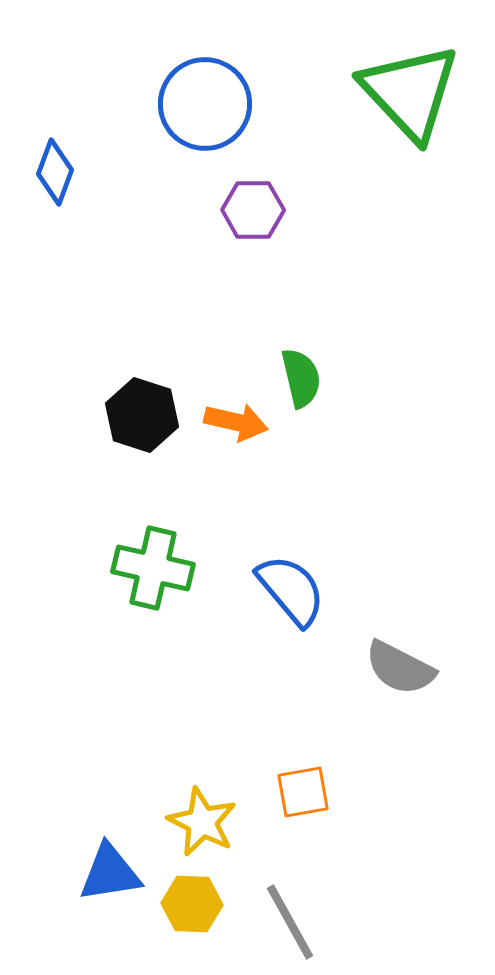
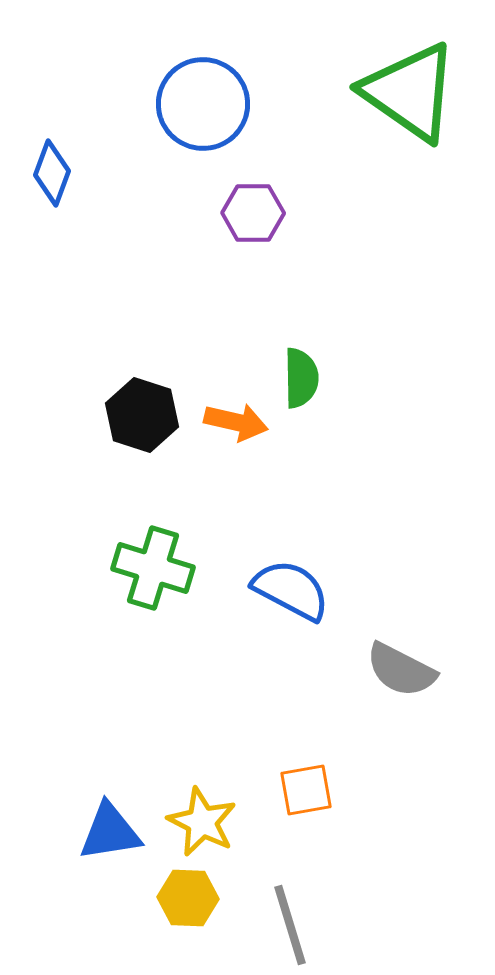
green triangle: rotated 12 degrees counterclockwise
blue circle: moved 2 px left
blue diamond: moved 3 px left, 1 px down
purple hexagon: moved 3 px down
green semicircle: rotated 12 degrees clockwise
green cross: rotated 4 degrees clockwise
blue semicircle: rotated 22 degrees counterclockwise
gray semicircle: moved 1 px right, 2 px down
orange square: moved 3 px right, 2 px up
blue triangle: moved 41 px up
yellow hexagon: moved 4 px left, 6 px up
gray line: moved 3 px down; rotated 12 degrees clockwise
